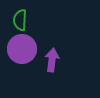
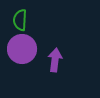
purple arrow: moved 3 px right
